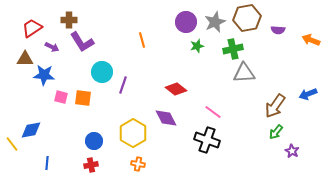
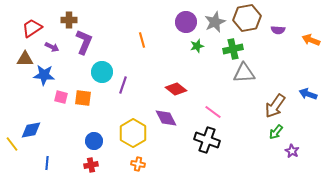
purple L-shape: moved 2 px right; rotated 125 degrees counterclockwise
blue arrow: rotated 42 degrees clockwise
